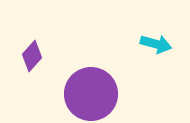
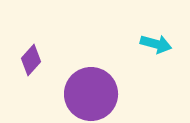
purple diamond: moved 1 px left, 4 px down
